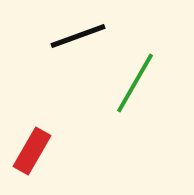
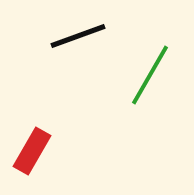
green line: moved 15 px right, 8 px up
